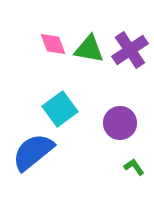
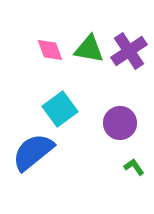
pink diamond: moved 3 px left, 6 px down
purple cross: moved 1 px left, 1 px down
